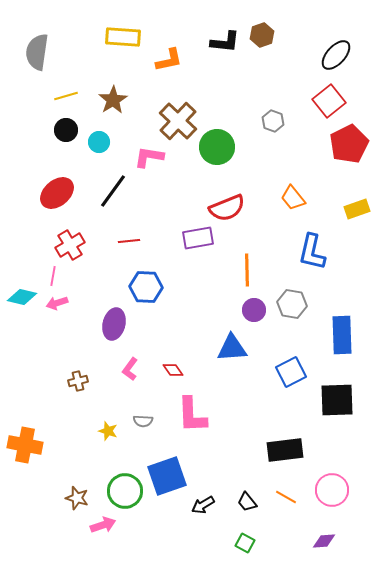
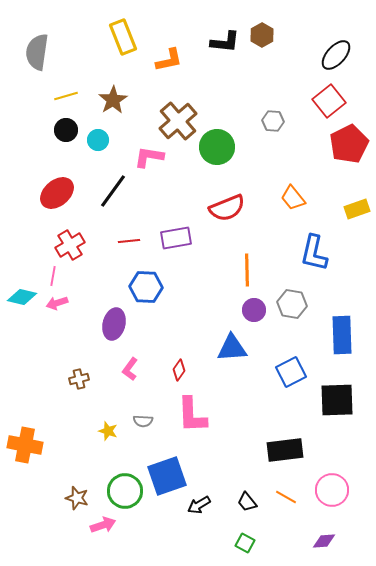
brown hexagon at (262, 35): rotated 10 degrees counterclockwise
yellow rectangle at (123, 37): rotated 64 degrees clockwise
brown cross at (178, 121): rotated 6 degrees clockwise
gray hexagon at (273, 121): rotated 15 degrees counterclockwise
cyan circle at (99, 142): moved 1 px left, 2 px up
purple rectangle at (198, 238): moved 22 px left
blue L-shape at (312, 252): moved 2 px right, 1 px down
red diamond at (173, 370): moved 6 px right; rotated 70 degrees clockwise
brown cross at (78, 381): moved 1 px right, 2 px up
black arrow at (203, 505): moved 4 px left
